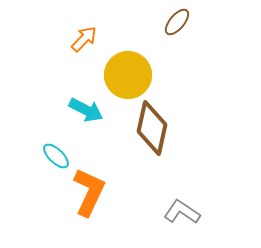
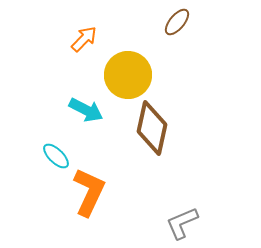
gray L-shape: moved 11 px down; rotated 57 degrees counterclockwise
